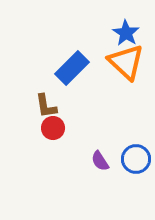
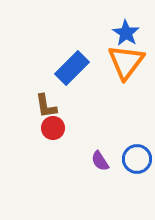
orange triangle: rotated 24 degrees clockwise
blue circle: moved 1 px right
